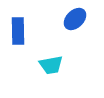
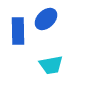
blue ellipse: moved 29 px left
